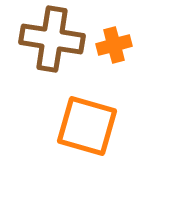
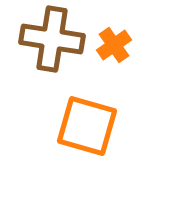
orange cross: rotated 20 degrees counterclockwise
